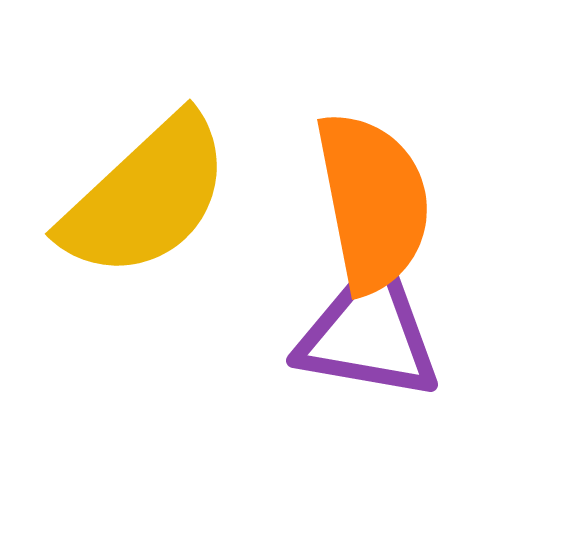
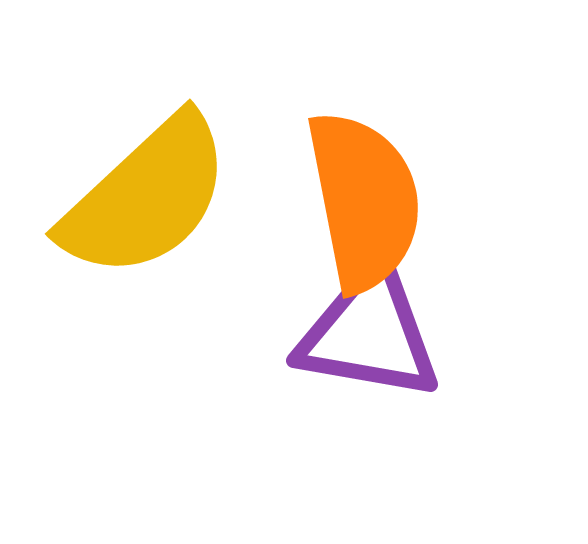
orange semicircle: moved 9 px left, 1 px up
